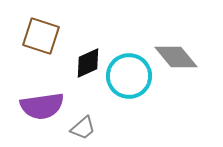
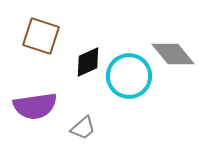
gray diamond: moved 3 px left, 3 px up
black diamond: moved 1 px up
purple semicircle: moved 7 px left
